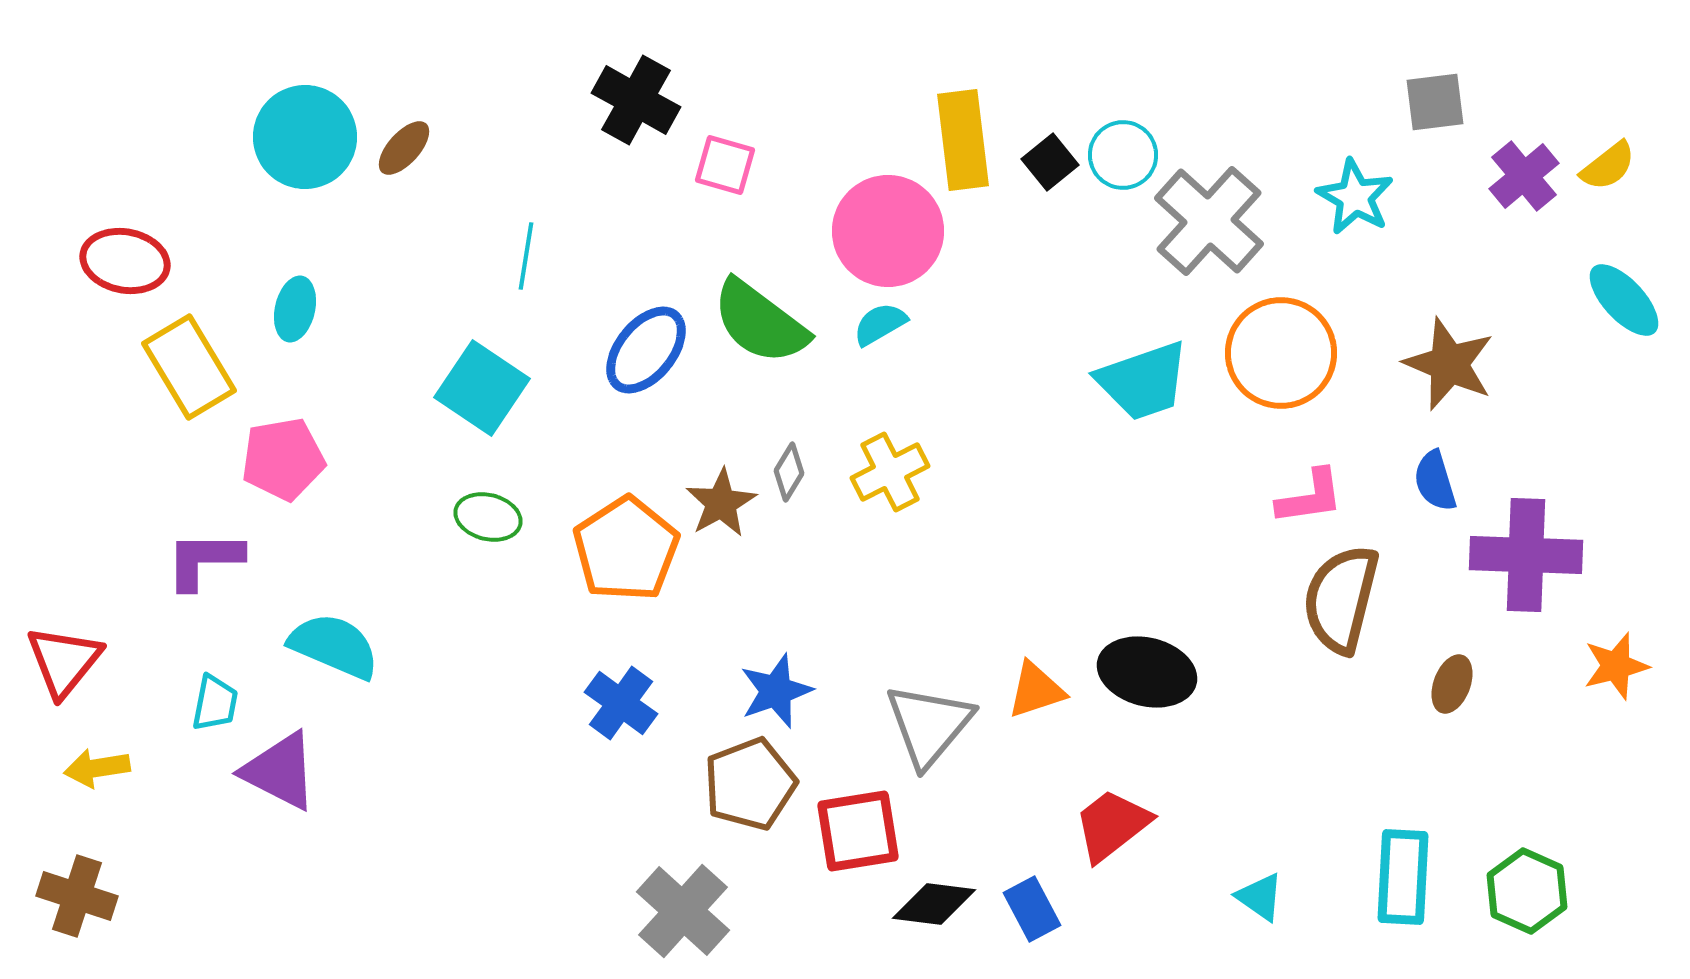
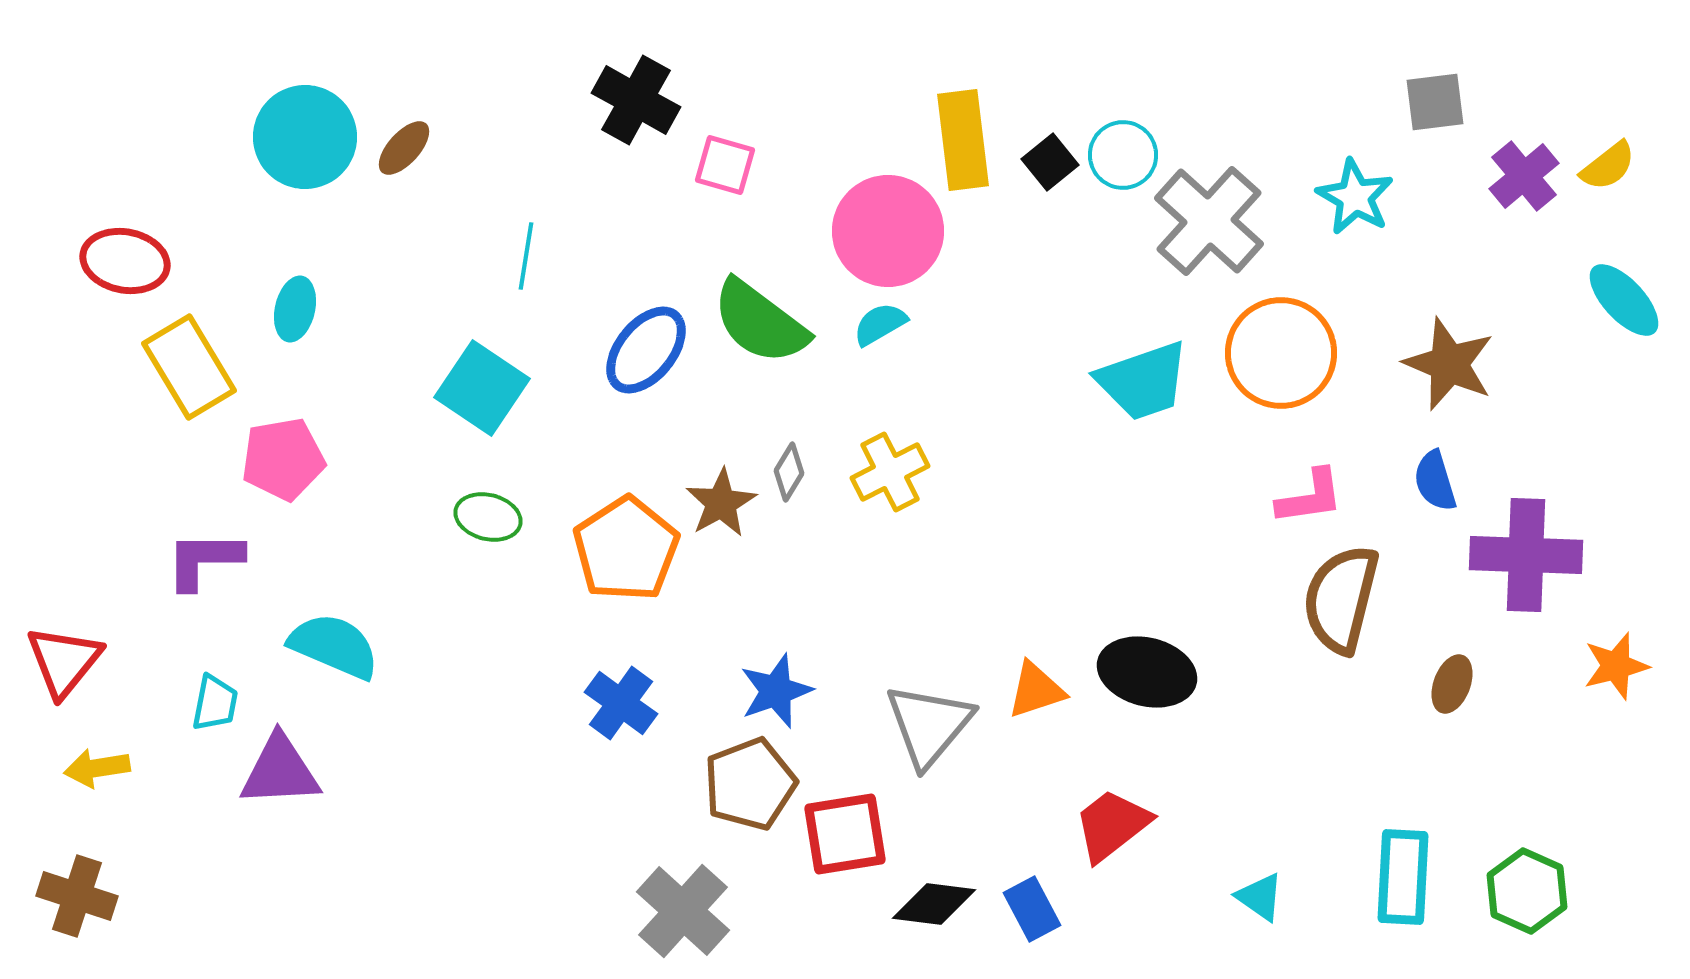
purple triangle at (280, 771): rotated 30 degrees counterclockwise
red square at (858, 831): moved 13 px left, 3 px down
